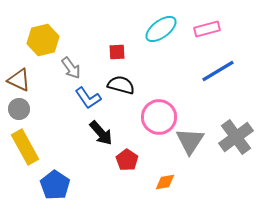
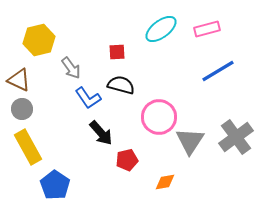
yellow hexagon: moved 4 px left
gray circle: moved 3 px right
yellow rectangle: moved 3 px right
red pentagon: rotated 25 degrees clockwise
